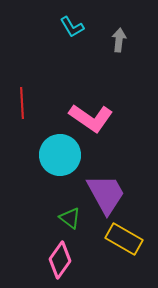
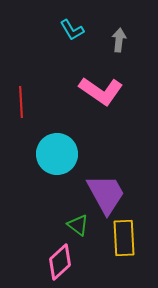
cyan L-shape: moved 3 px down
red line: moved 1 px left, 1 px up
pink L-shape: moved 10 px right, 27 px up
cyan circle: moved 3 px left, 1 px up
green triangle: moved 8 px right, 7 px down
yellow rectangle: moved 1 px up; rotated 57 degrees clockwise
pink diamond: moved 2 px down; rotated 12 degrees clockwise
